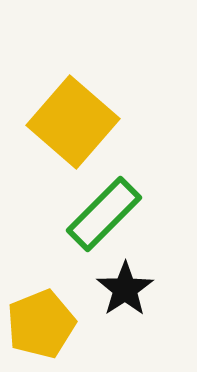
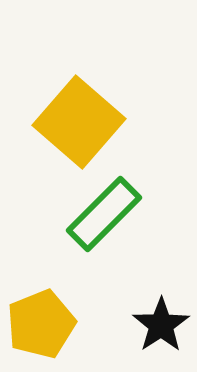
yellow square: moved 6 px right
black star: moved 36 px right, 36 px down
